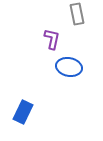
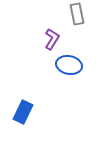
purple L-shape: rotated 20 degrees clockwise
blue ellipse: moved 2 px up
